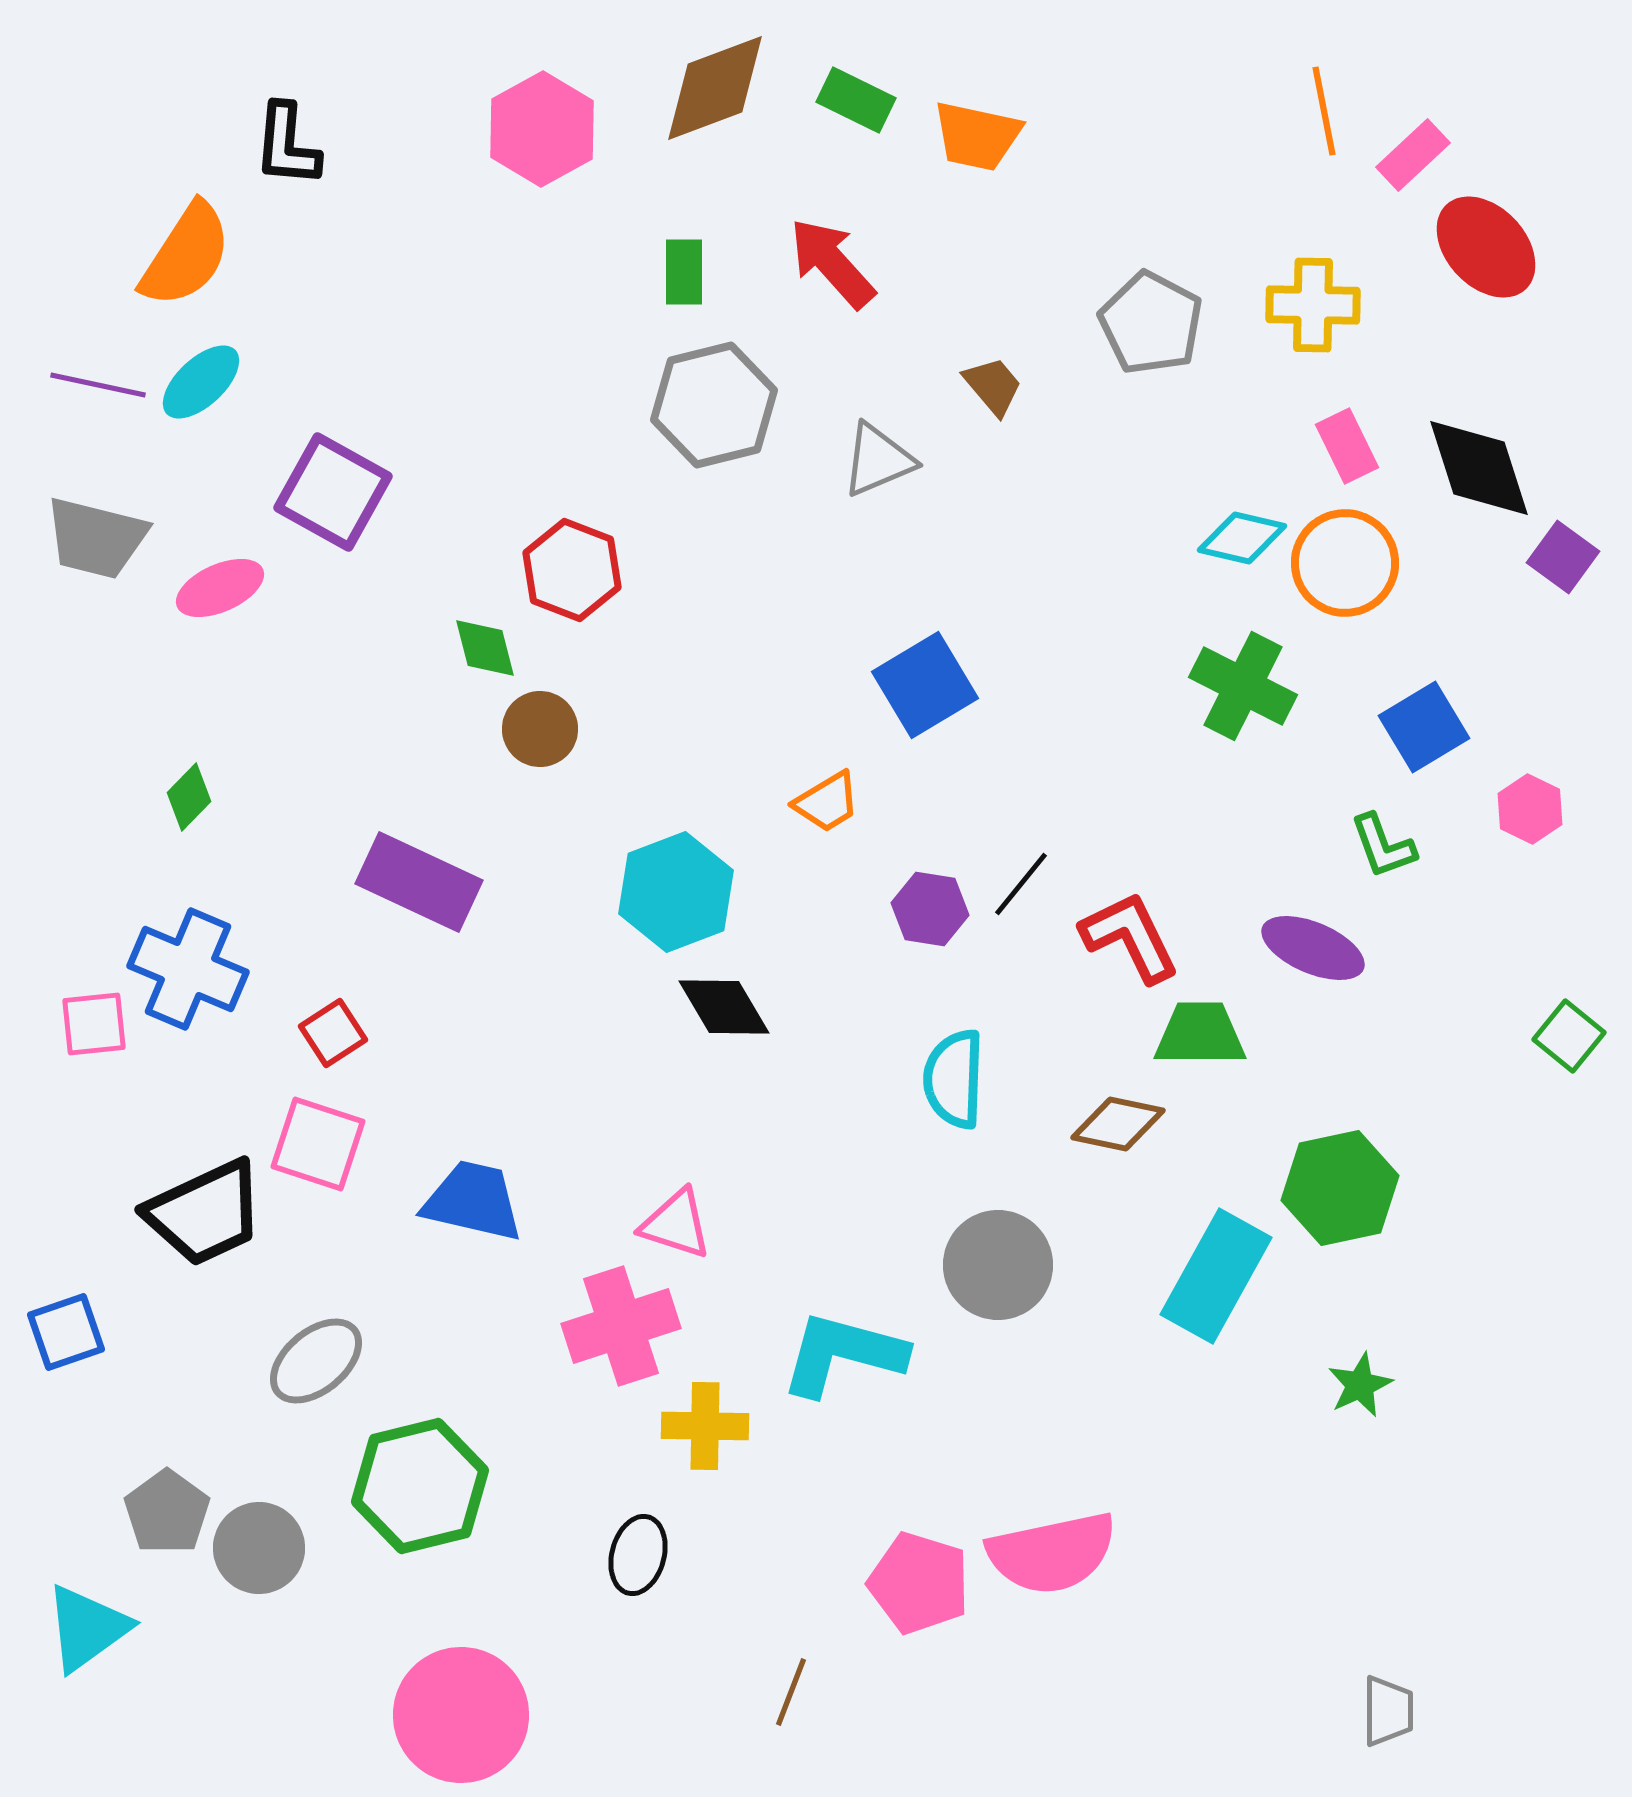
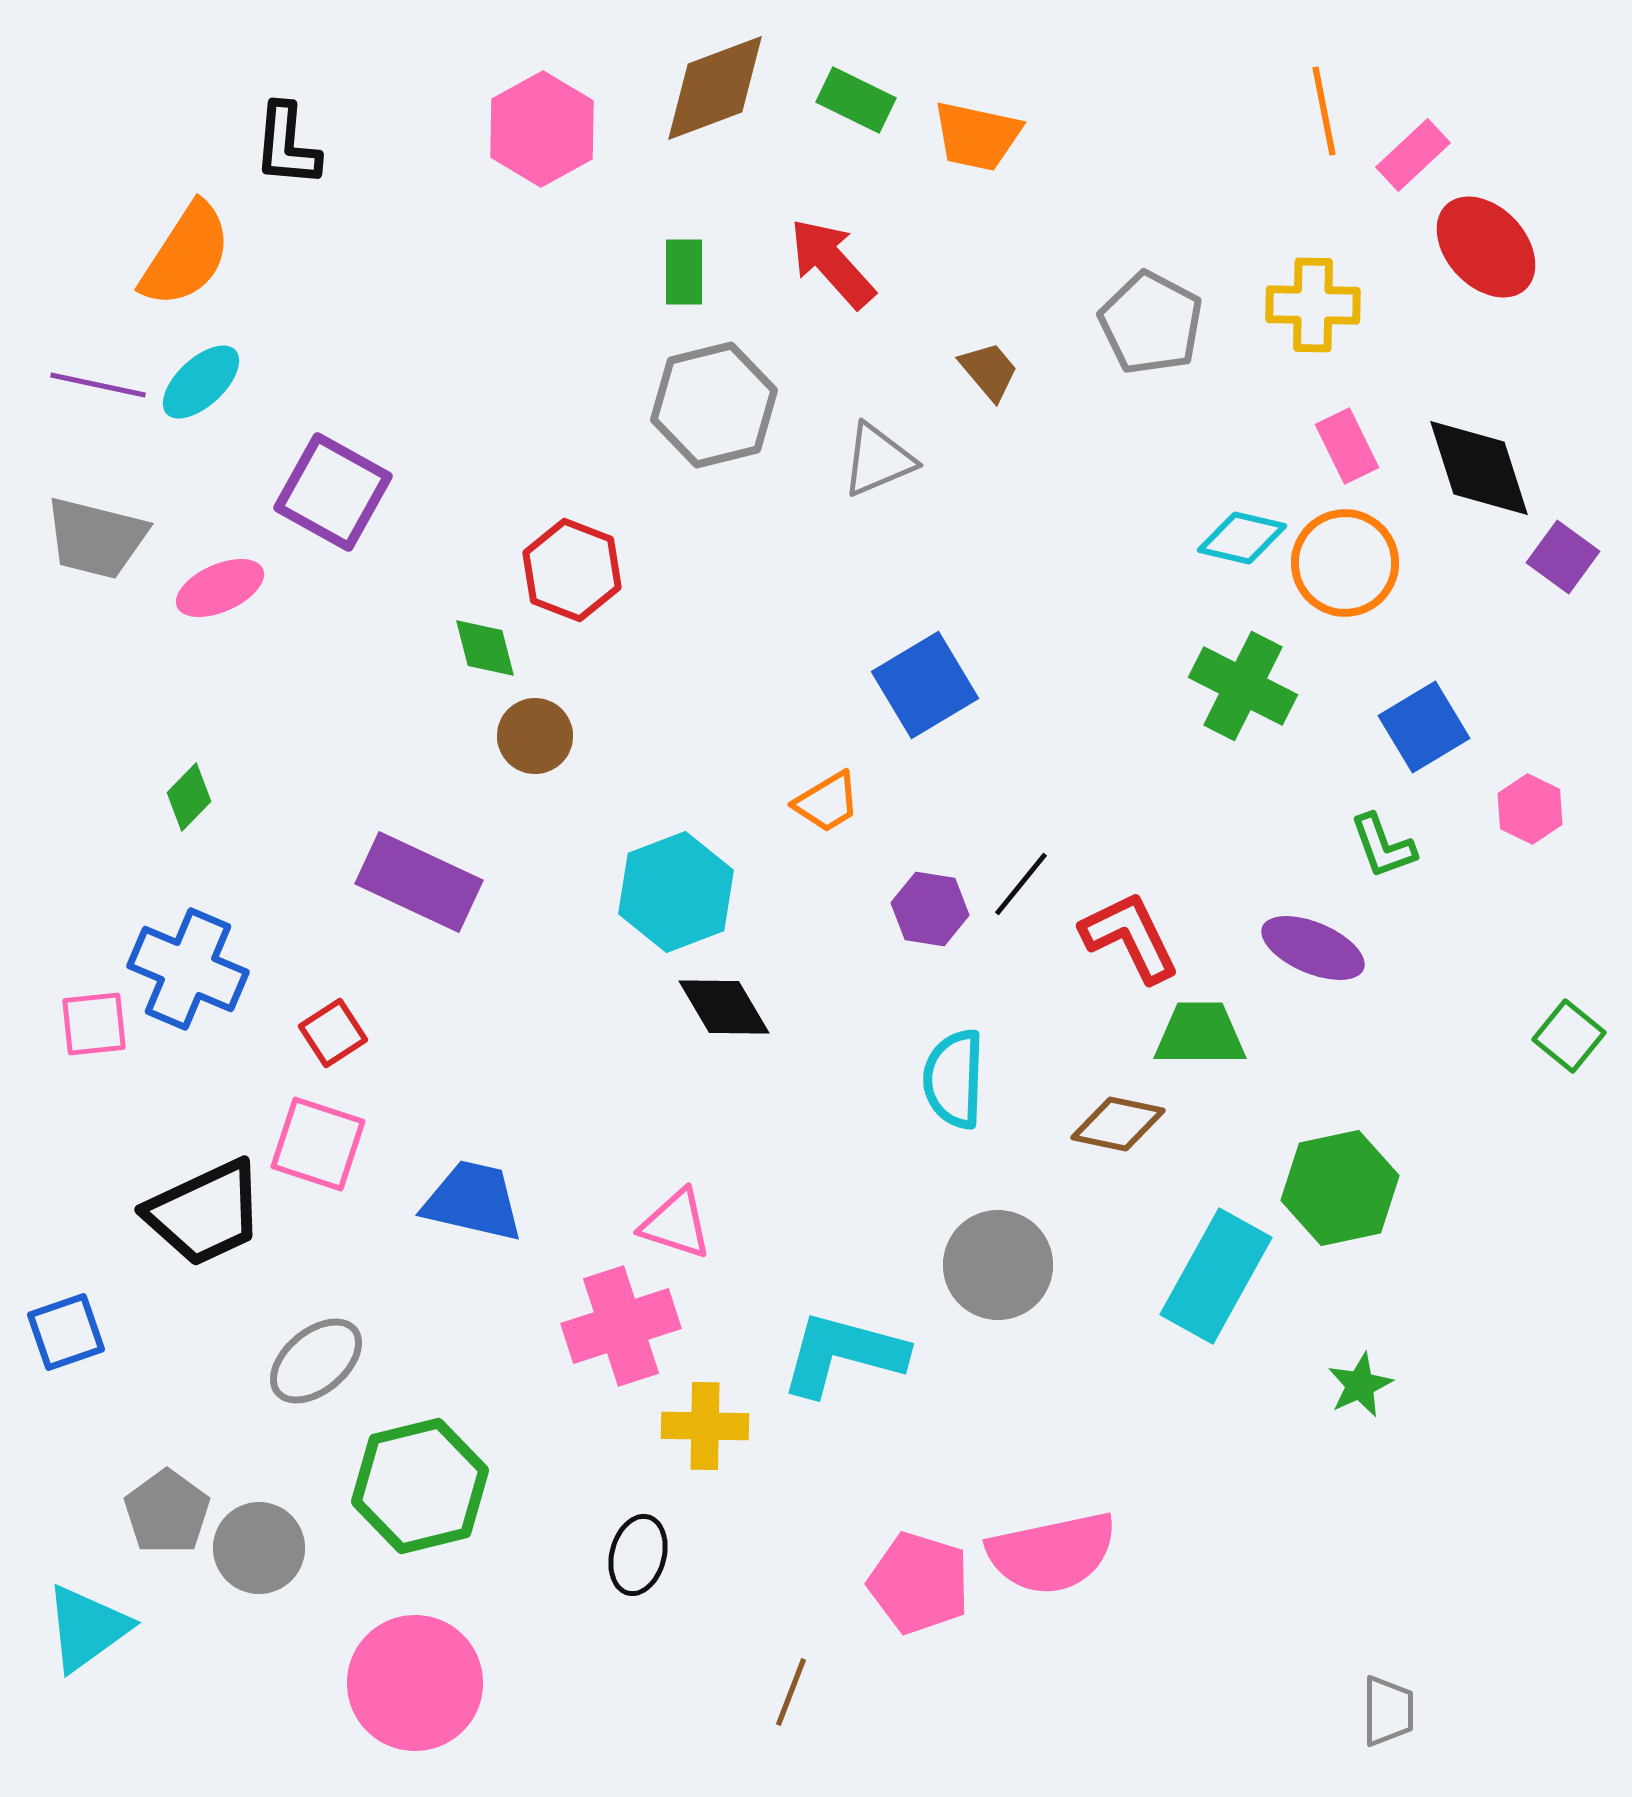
brown trapezoid at (993, 386): moved 4 px left, 15 px up
brown circle at (540, 729): moved 5 px left, 7 px down
pink circle at (461, 1715): moved 46 px left, 32 px up
